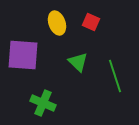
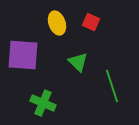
green line: moved 3 px left, 10 px down
